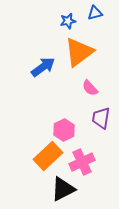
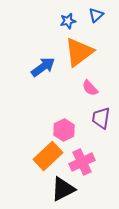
blue triangle: moved 1 px right, 2 px down; rotated 28 degrees counterclockwise
